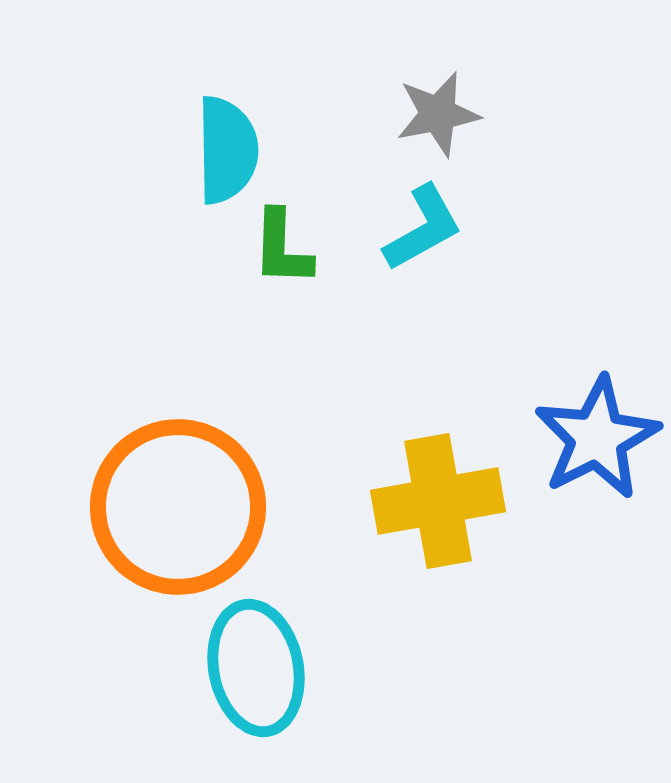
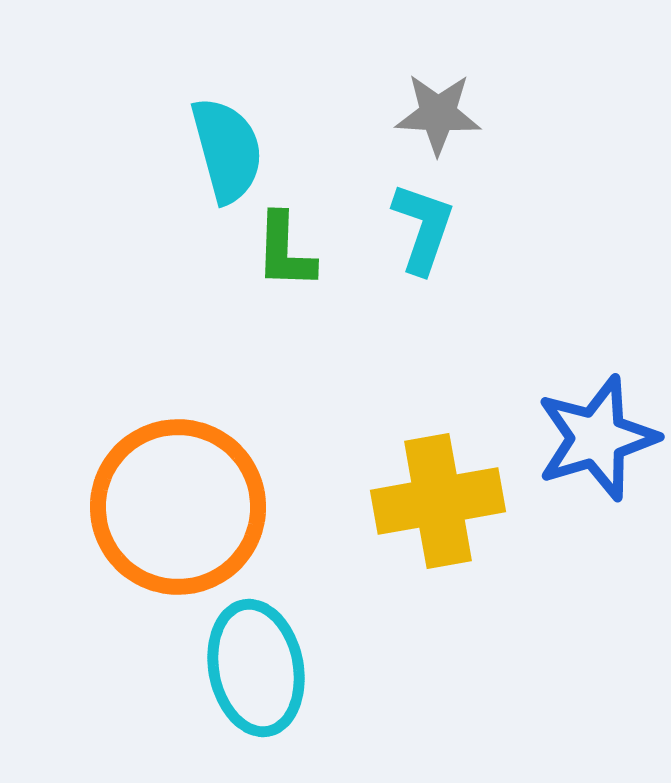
gray star: rotated 14 degrees clockwise
cyan semicircle: rotated 14 degrees counterclockwise
cyan L-shape: rotated 42 degrees counterclockwise
green L-shape: moved 3 px right, 3 px down
blue star: rotated 10 degrees clockwise
